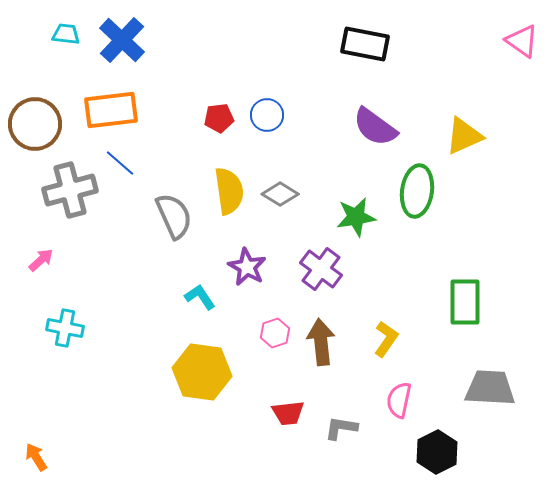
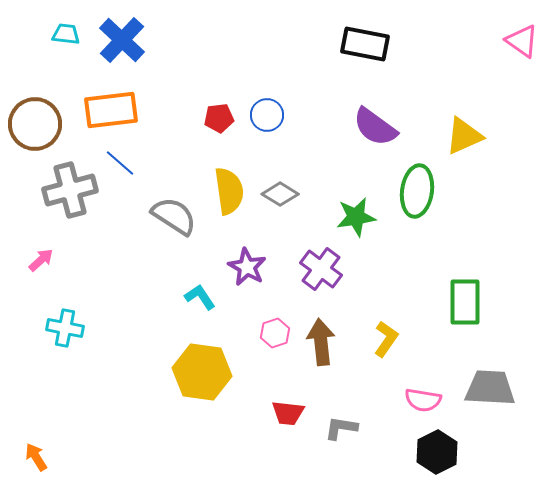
gray semicircle: rotated 33 degrees counterclockwise
pink semicircle: moved 24 px right; rotated 93 degrees counterclockwise
red trapezoid: rotated 12 degrees clockwise
